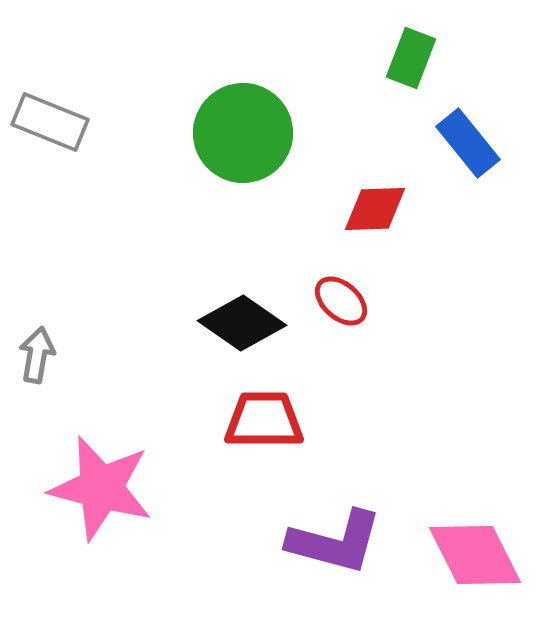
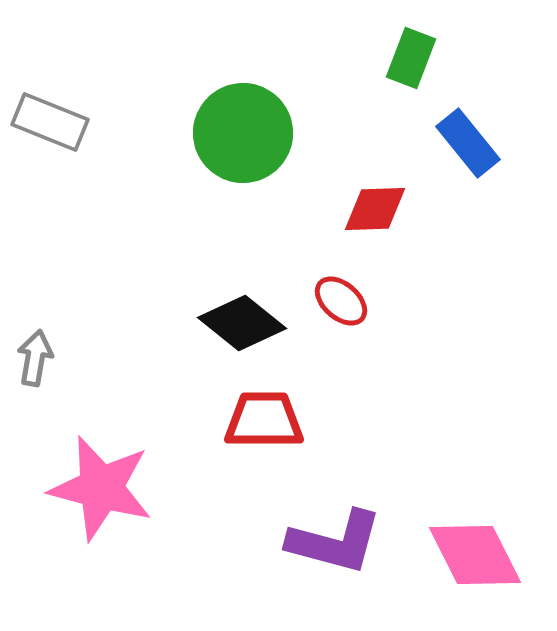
black diamond: rotated 4 degrees clockwise
gray arrow: moved 2 px left, 3 px down
